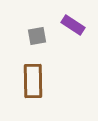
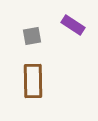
gray square: moved 5 px left
